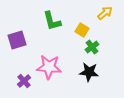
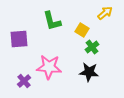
purple square: moved 2 px right, 1 px up; rotated 12 degrees clockwise
